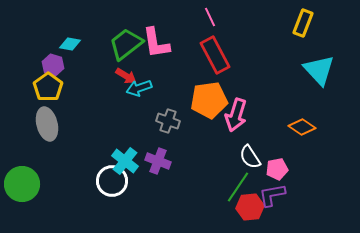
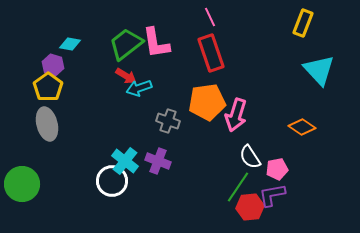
red rectangle: moved 4 px left, 2 px up; rotated 9 degrees clockwise
orange pentagon: moved 2 px left, 2 px down
